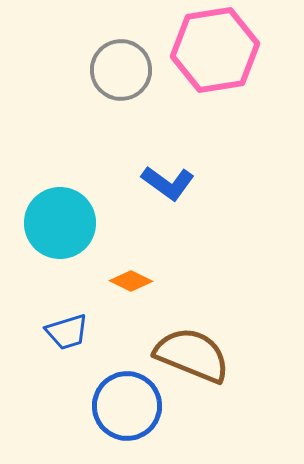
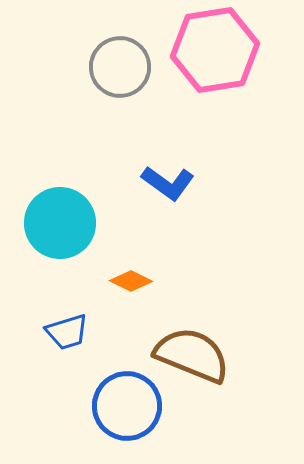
gray circle: moved 1 px left, 3 px up
